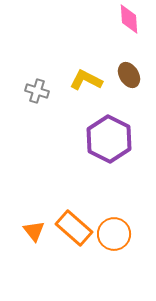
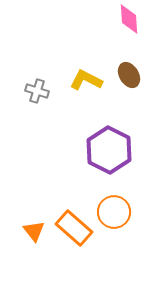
purple hexagon: moved 11 px down
orange circle: moved 22 px up
